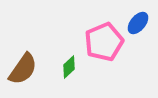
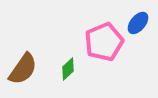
green diamond: moved 1 px left, 2 px down
